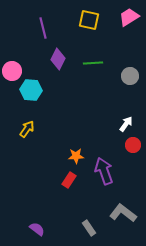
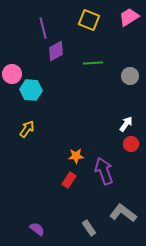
yellow square: rotated 10 degrees clockwise
purple diamond: moved 2 px left, 8 px up; rotated 35 degrees clockwise
pink circle: moved 3 px down
red circle: moved 2 px left, 1 px up
